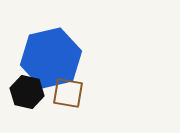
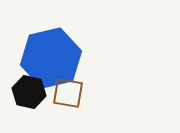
black hexagon: moved 2 px right
